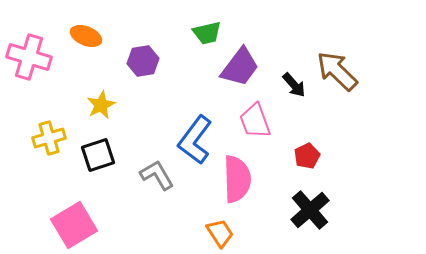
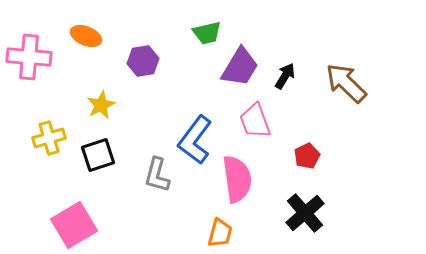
pink cross: rotated 12 degrees counterclockwise
purple trapezoid: rotated 6 degrees counterclockwise
brown arrow: moved 9 px right, 12 px down
black arrow: moved 9 px left, 9 px up; rotated 108 degrees counterclockwise
gray L-shape: rotated 135 degrees counterclockwise
pink semicircle: rotated 6 degrees counterclockwise
black cross: moved 5 px left, 3 px down
orange trapezoid: rotated 48 degrees clockwise
